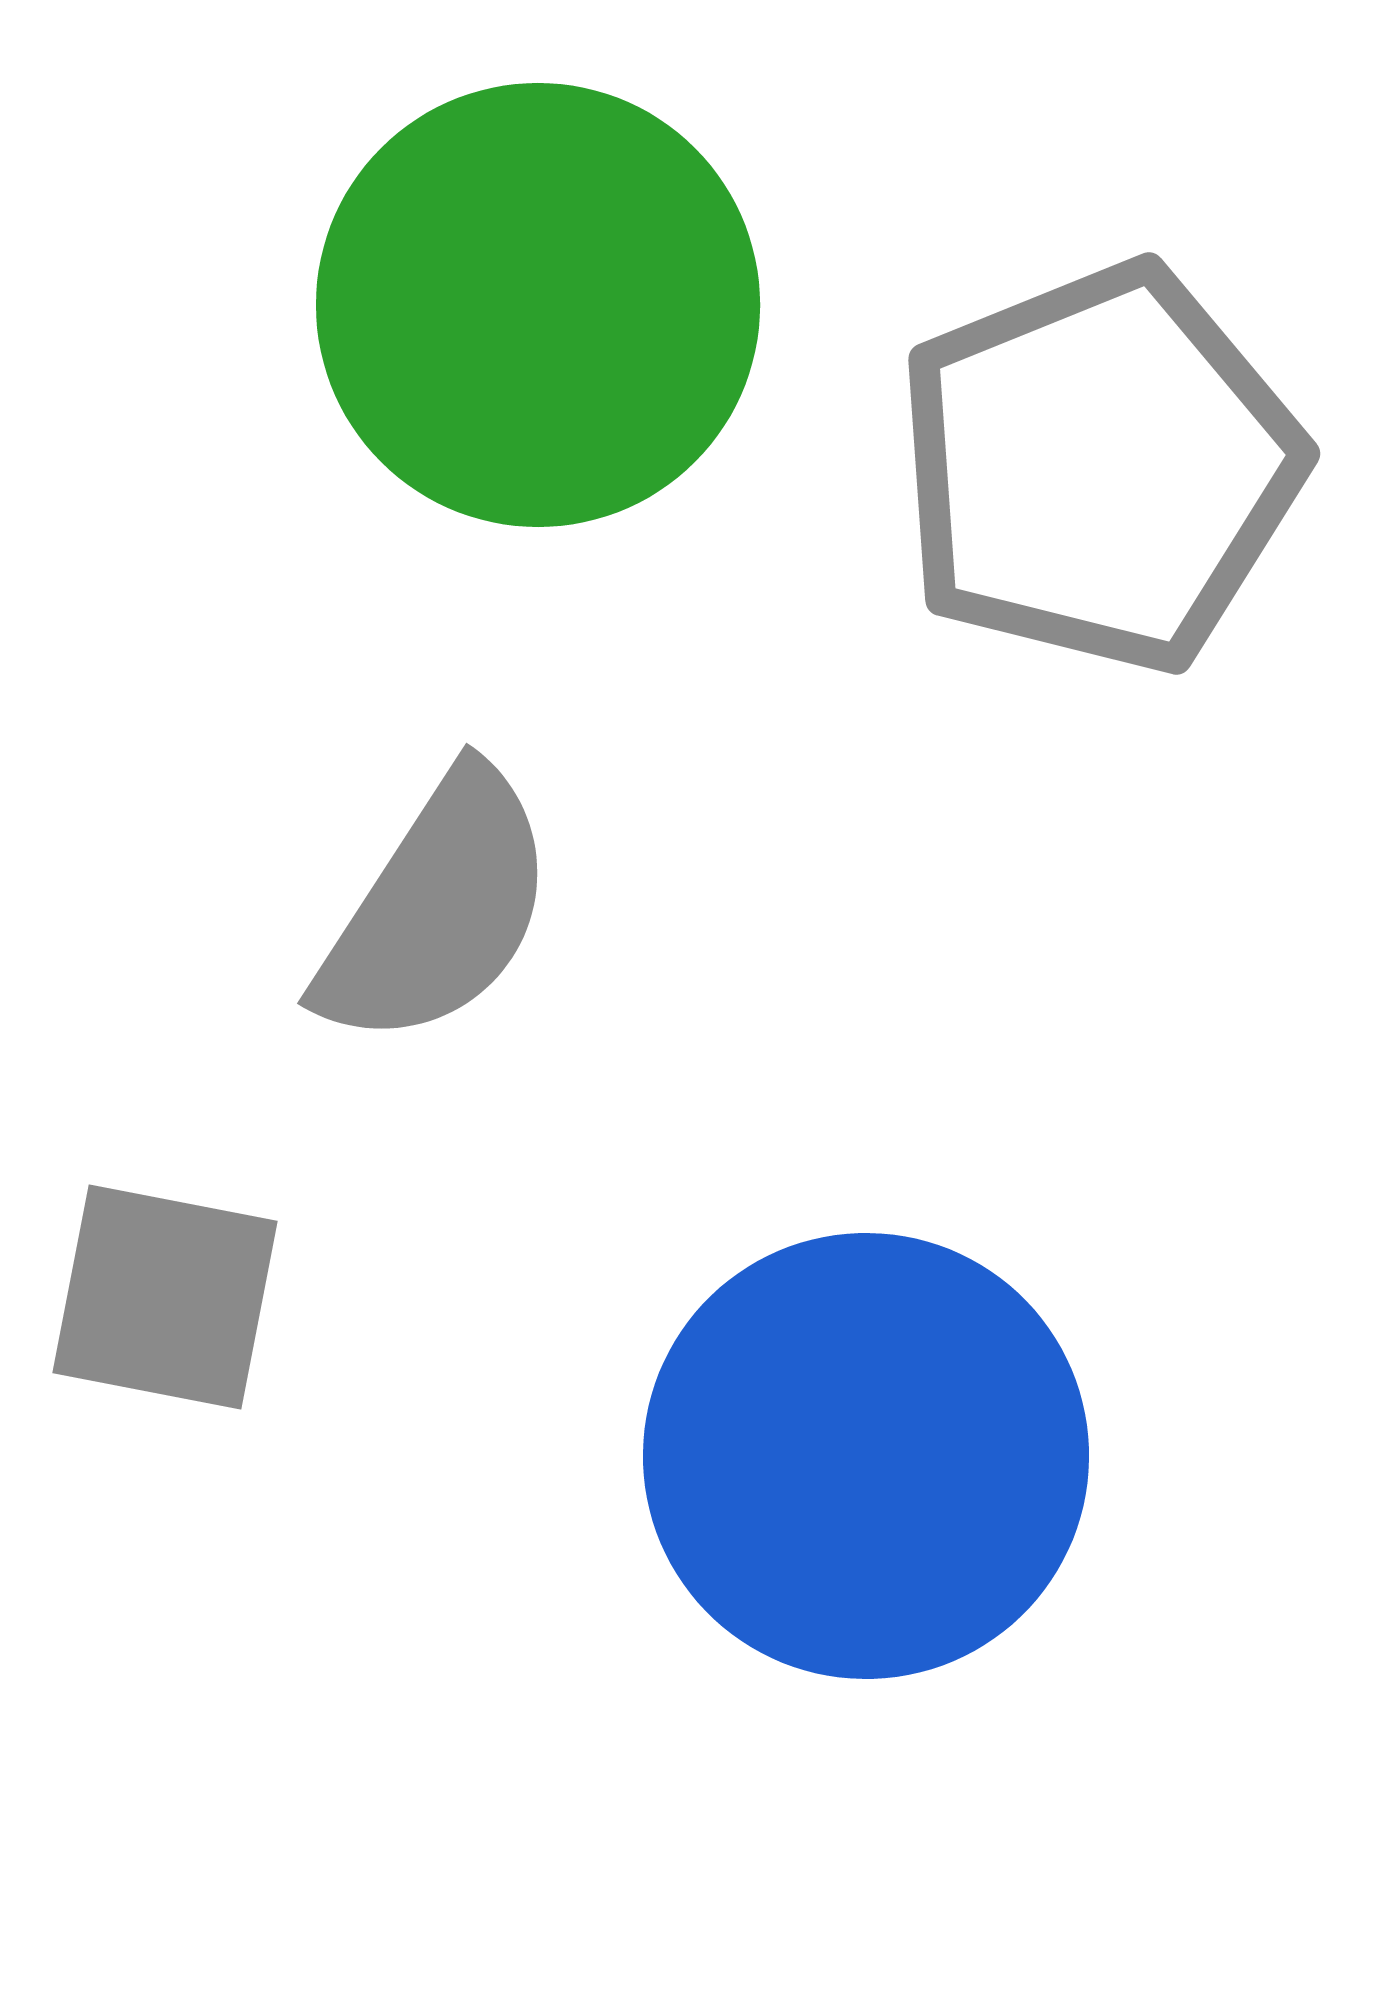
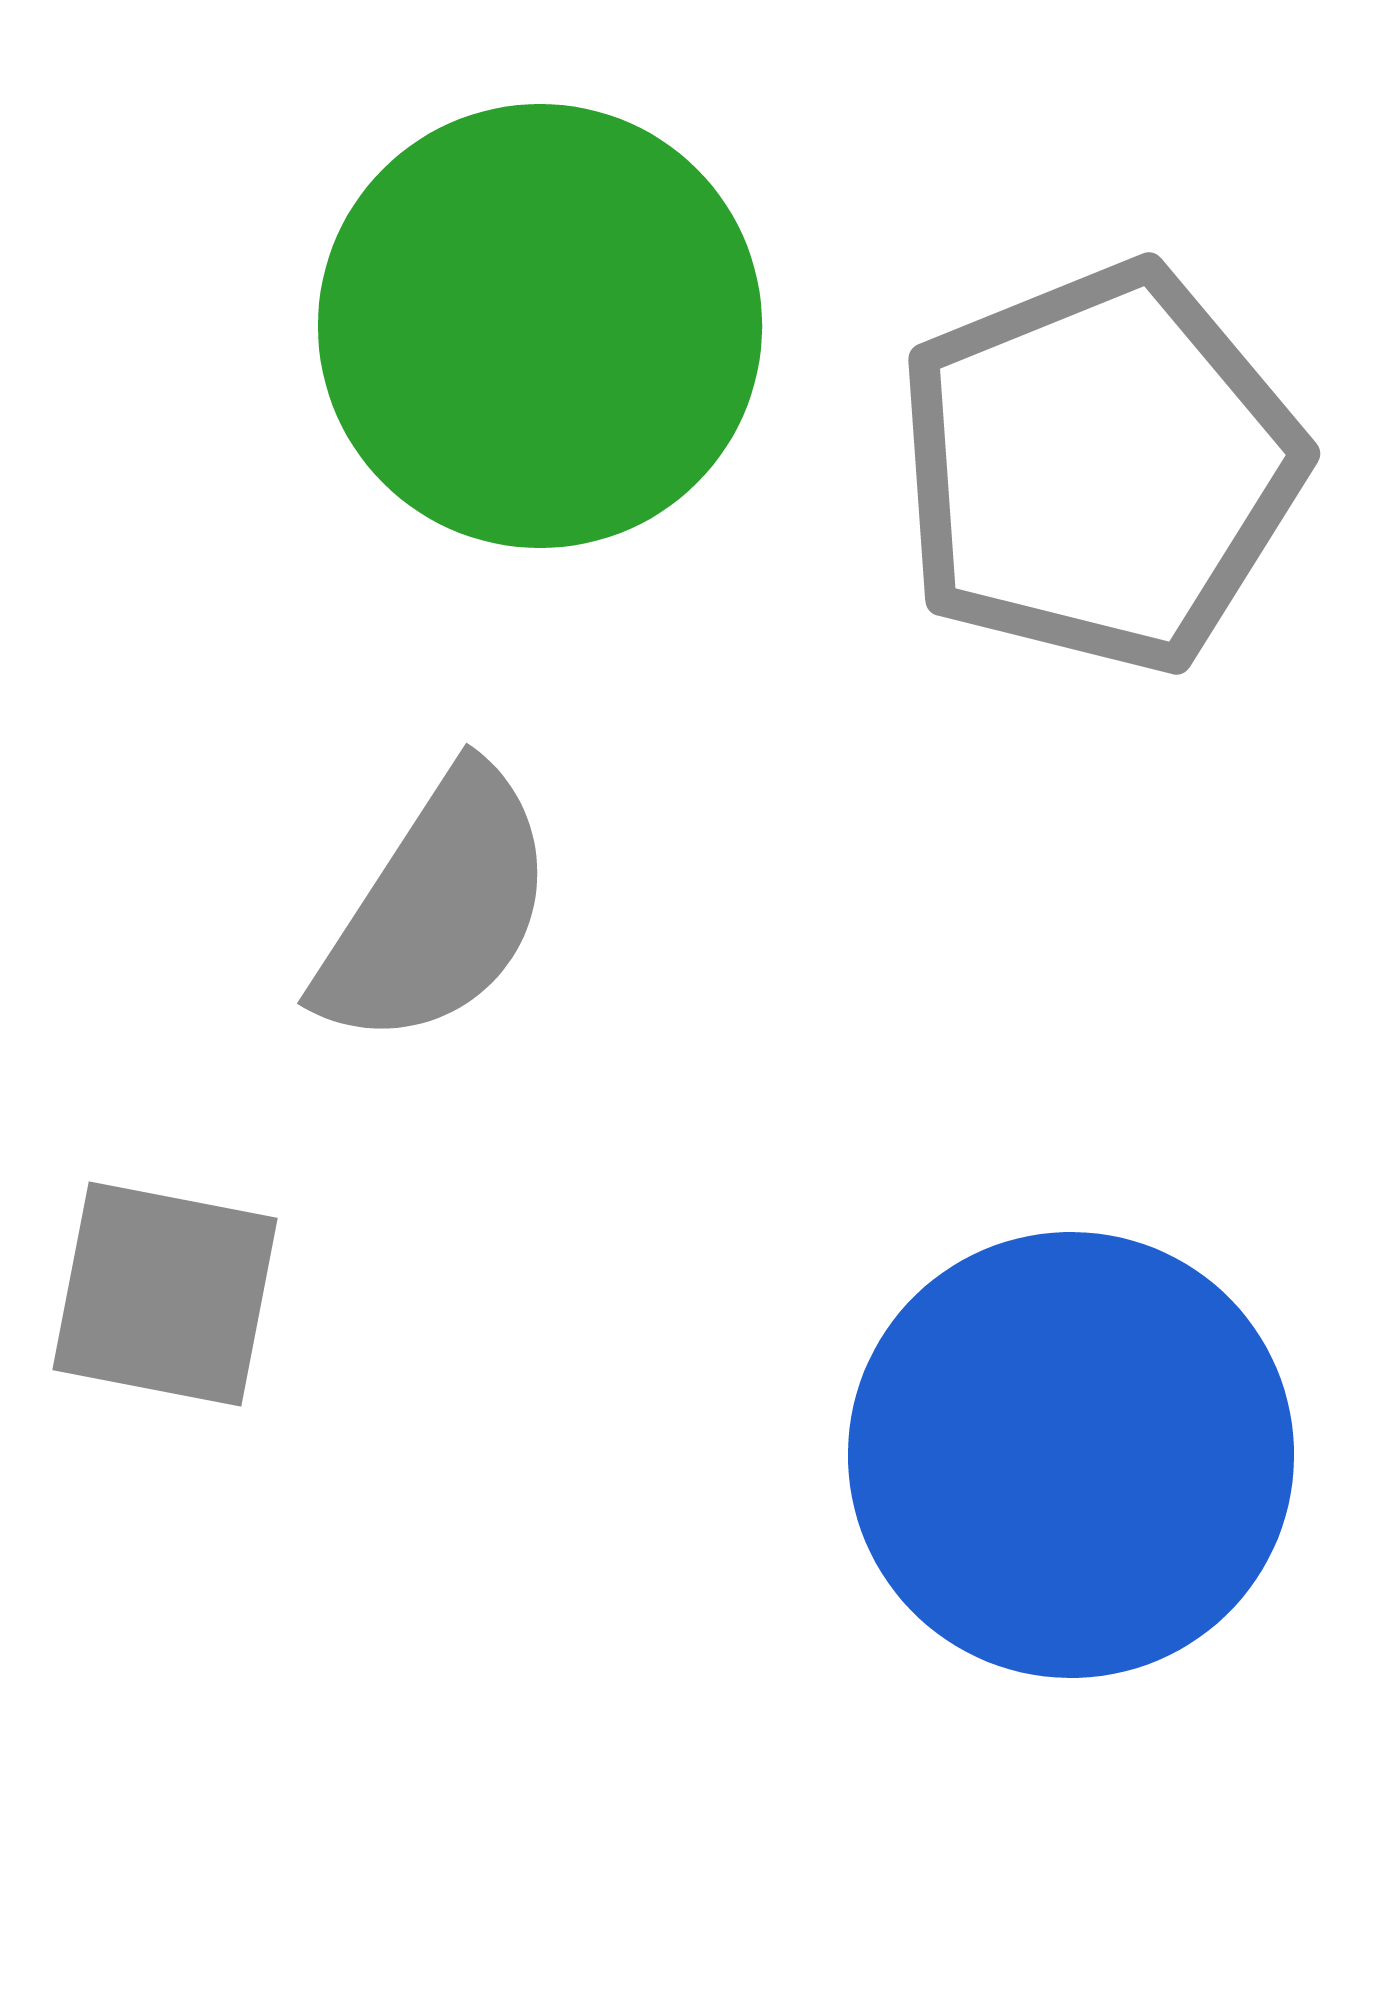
green circle: moved 2 px right, 21 px down
gray square: moved 3 px up
blue circle: moved 205 px right, 1 px up
